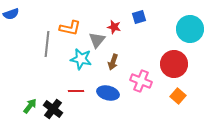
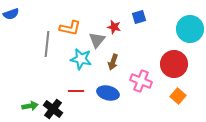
green arrow: rotated 42 degrees clockwise
